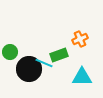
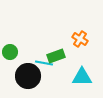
orange cross: rotated 35 degrees counterclockwise
green rectangle: moved 3 px left, 1 px down
cyan line: rotated 12 degrees counterclockwise
black circle: moved 1 px left, 7 px down
